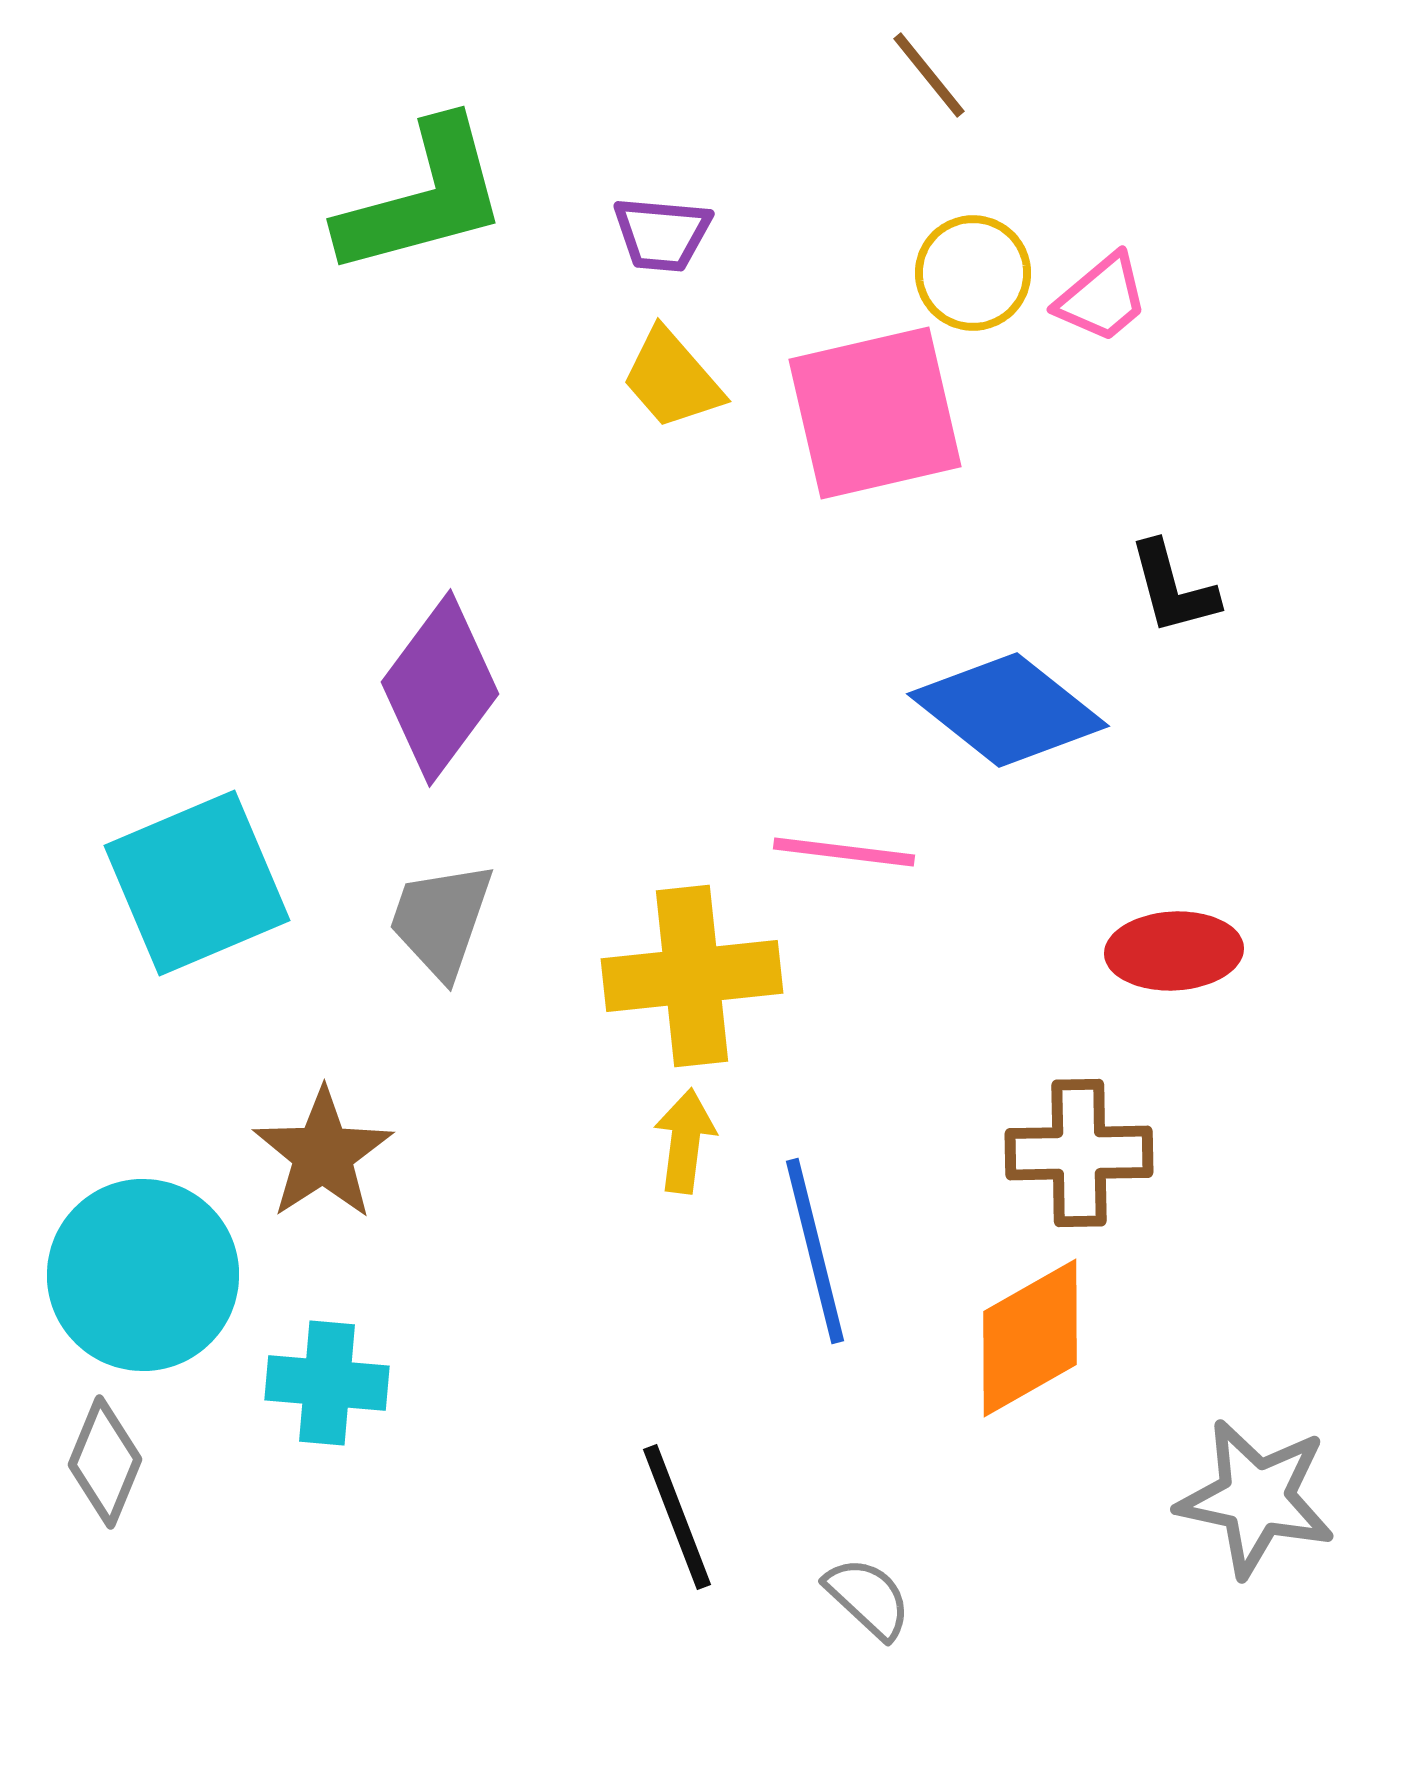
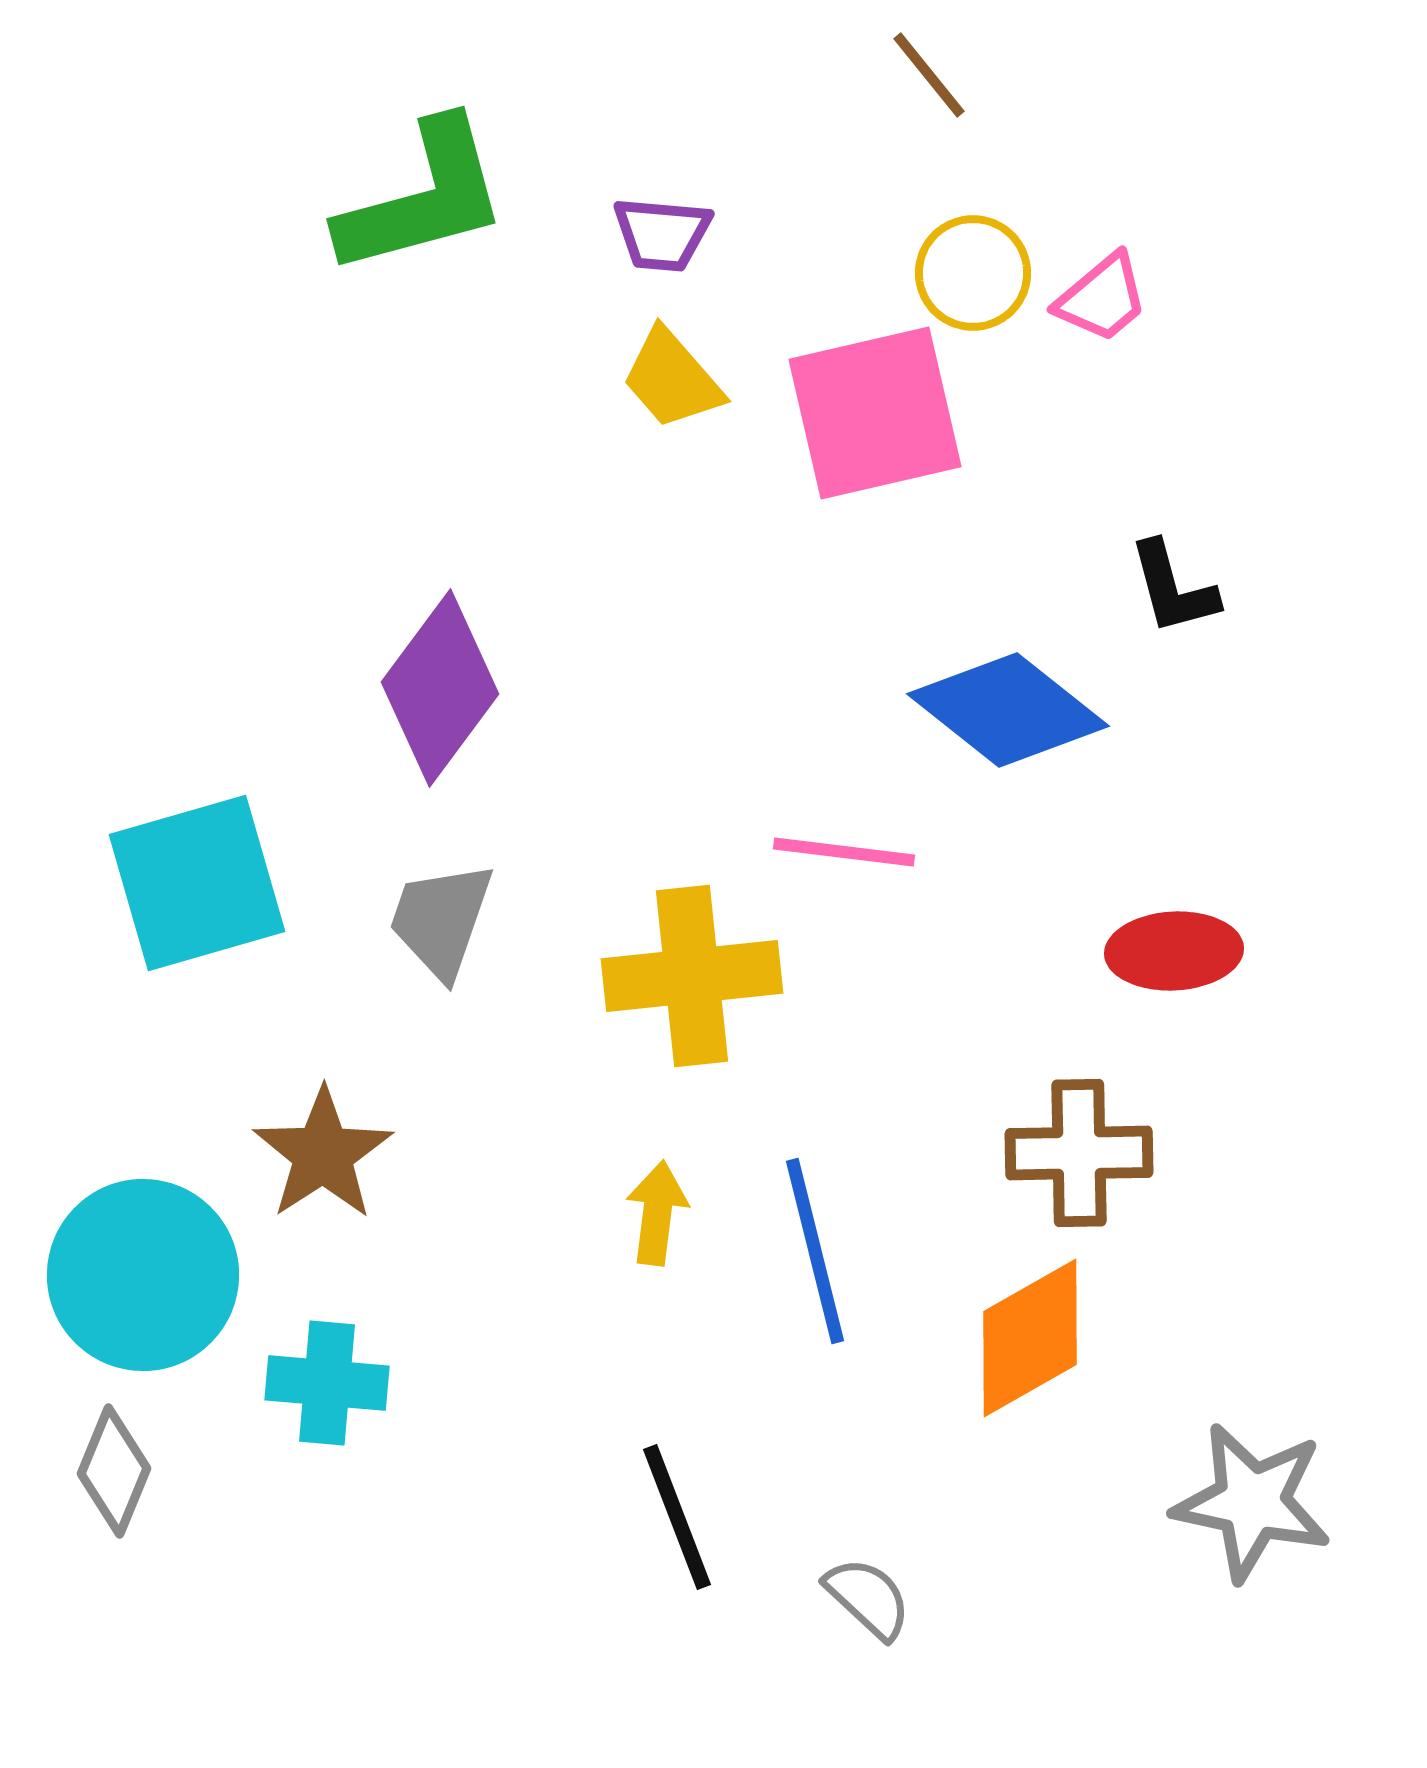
cyan square: rotated 7 degrees clockwise
yellow arrow: moved 28 px left, 72 px down
gray diamond: moved 9 px right, 9 px down
gray star: moved 4 px left, 4 px down
